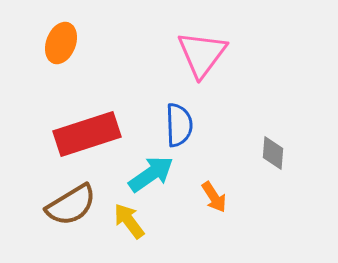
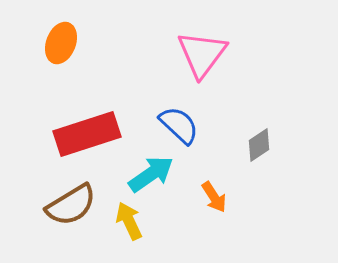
blue semicircle: rotated 45 degrees counterclockwise
gray diamond: moved 14 px left, 8 px up; rotated 52 degrees clockwise
yellow arrow: rotated 12 degrees clockwise
